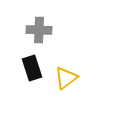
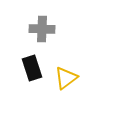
gray cross: moved 3 px right, 1 px up
